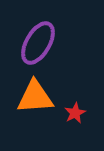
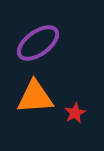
purple ellipse: rotated 24 degrees clockwise
